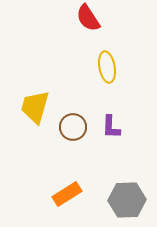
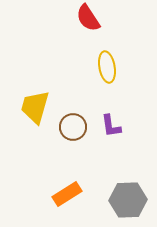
purple L-shape: moved 1 px up; rotated 10 degrees counterclockwise
gray hexagon: moved 1 px right
